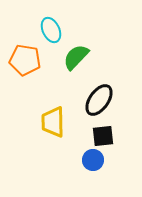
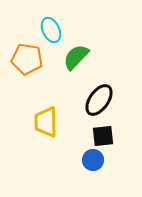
orange pentagon: moved 2 px right, 1 px up
yellow trapezoid: moved 7 px left
